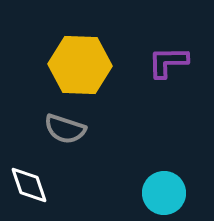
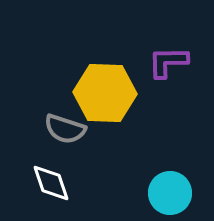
yellow hexagon: moved 25 px right, 28 px down
white diamond: moved 22 px right, 2 px up
cyan circle: moved 6 px right
